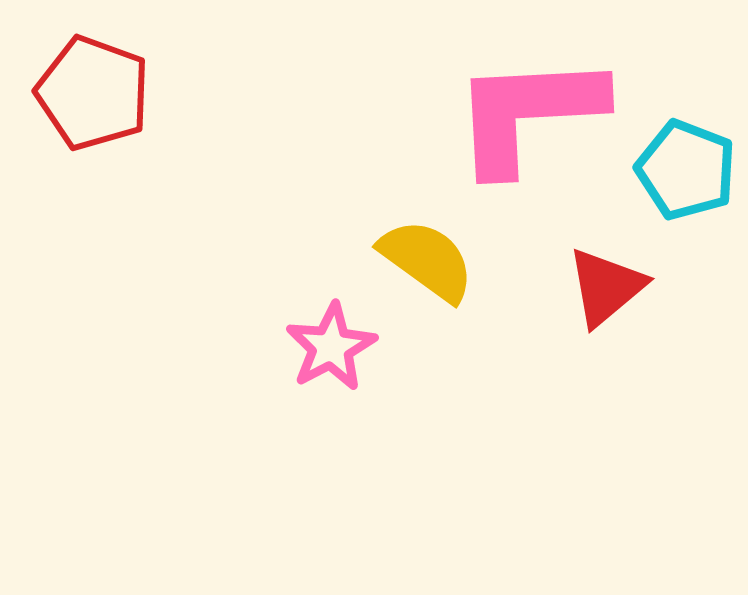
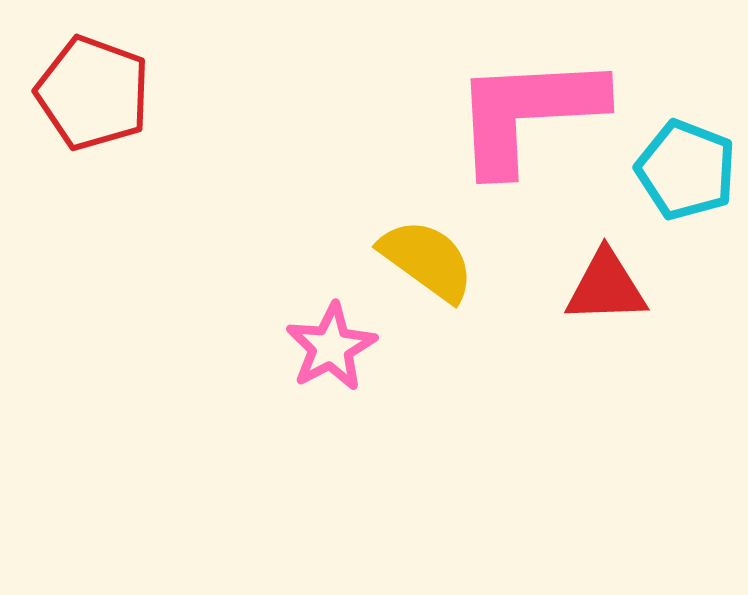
red triangle: rotated 38 degrees clockwise
